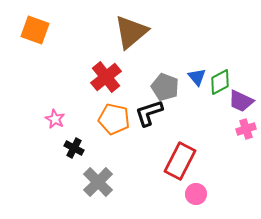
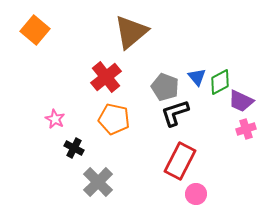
orange square: rotated 20 degrees clockwise
black L-shape: moved 26 px right
